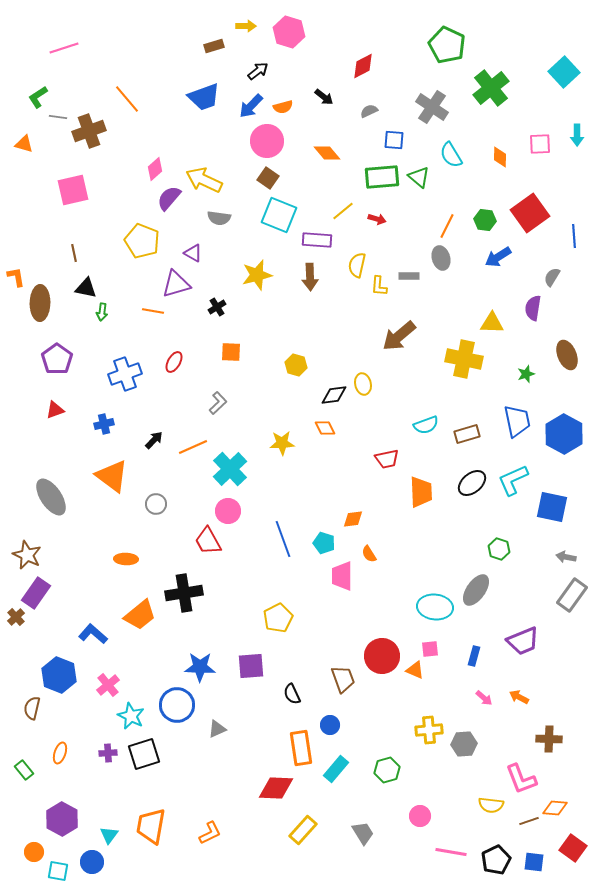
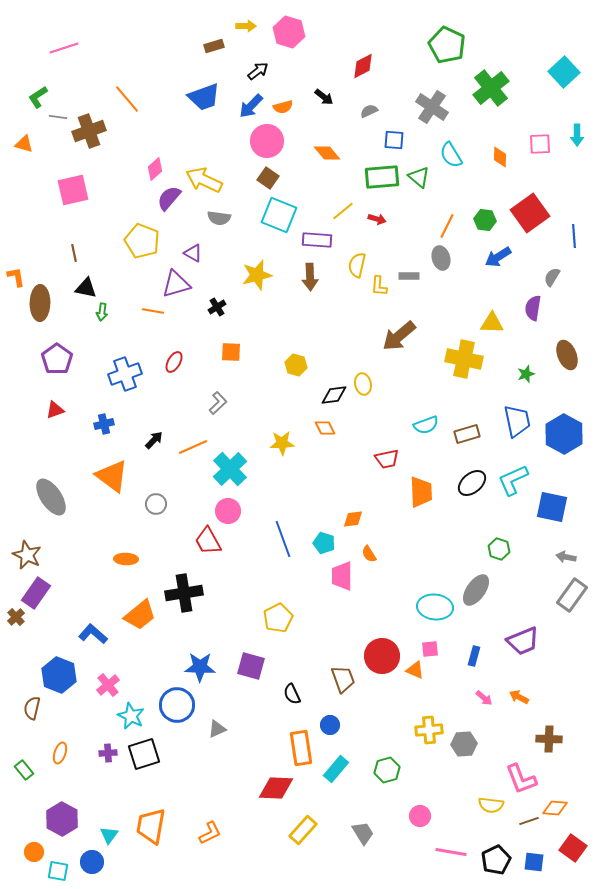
purple square at (251, 666): rotated 20 degrees clockwise
